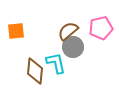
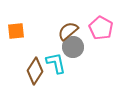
pink pentagon: rotated 30 degrees counterclockwise
brown diamond: rotated 28 degrees clockwise
